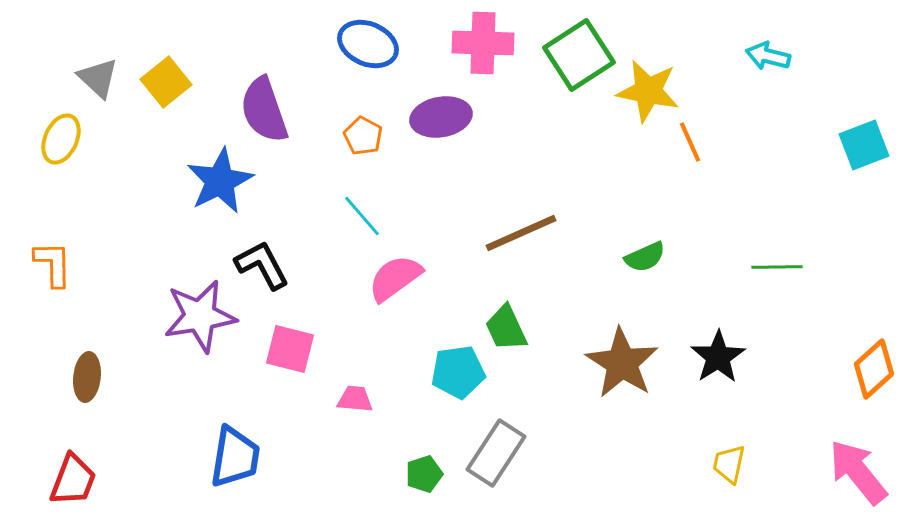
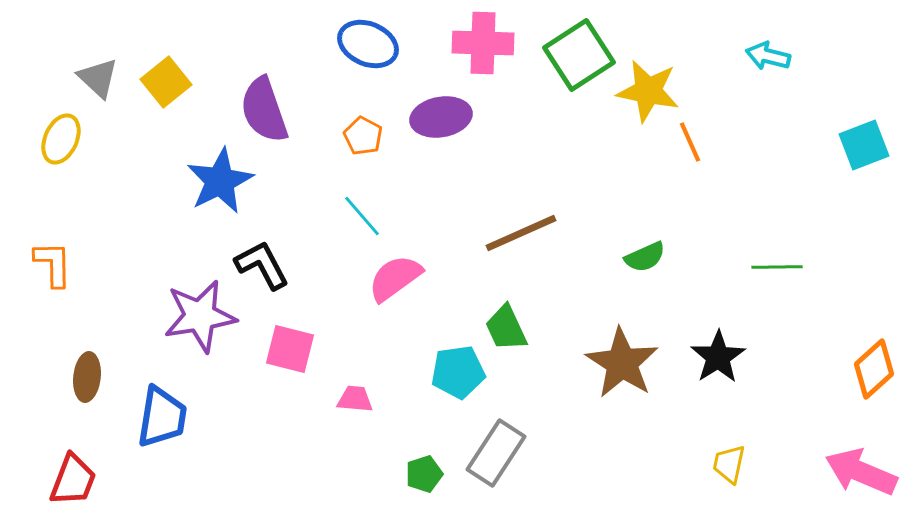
blue trapezoid: moved 73 px left, 40 px up
pink arrow: moved 3 px right; rotated 28 degrees counterclockwise
